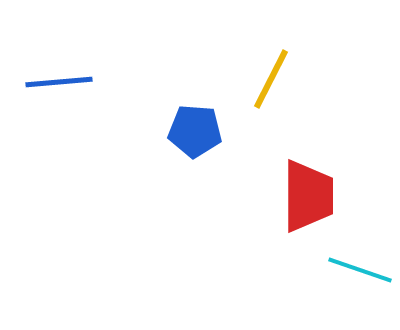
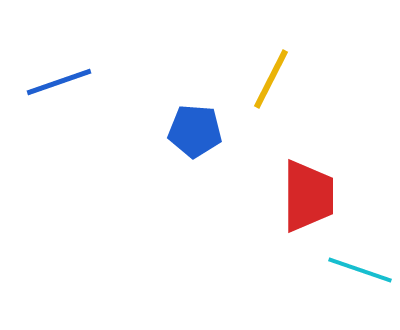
blue line: rotated 14 degrees counterclockwise
